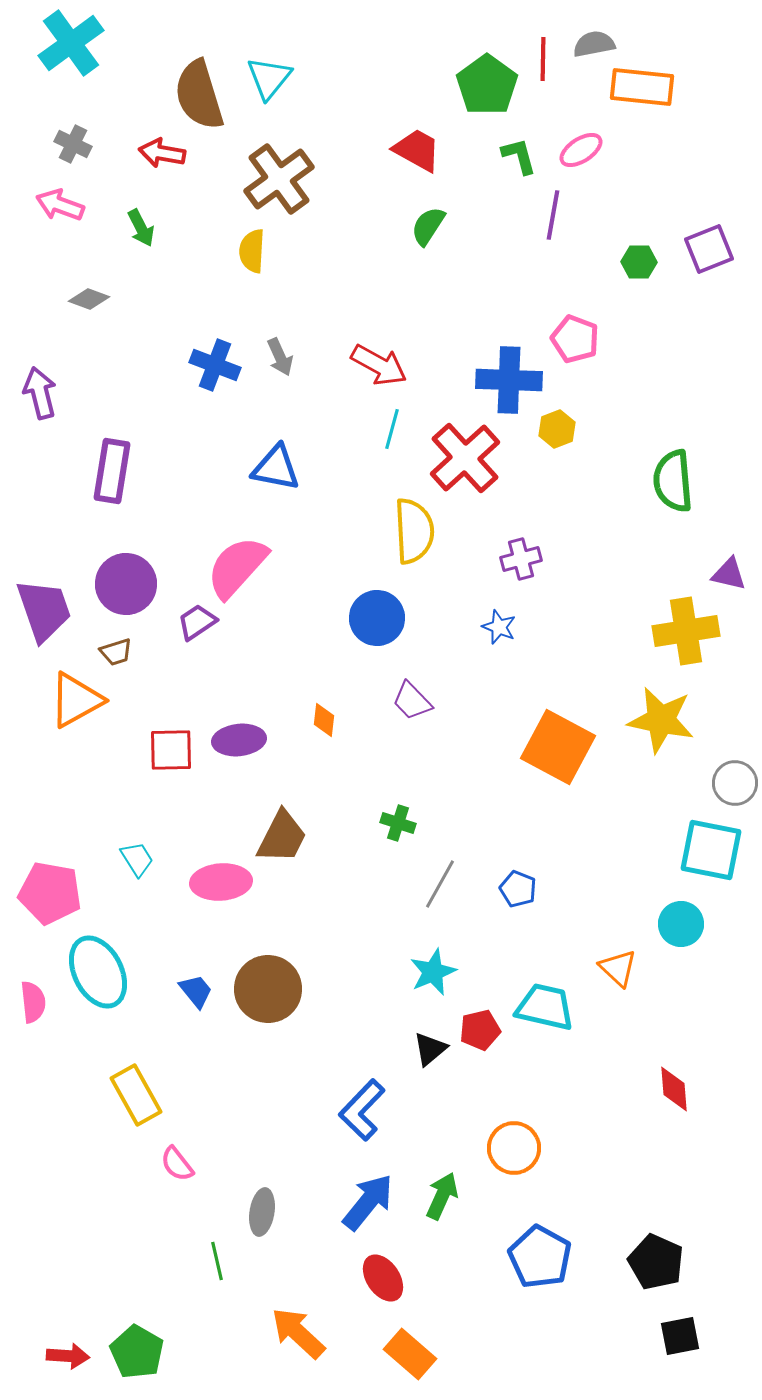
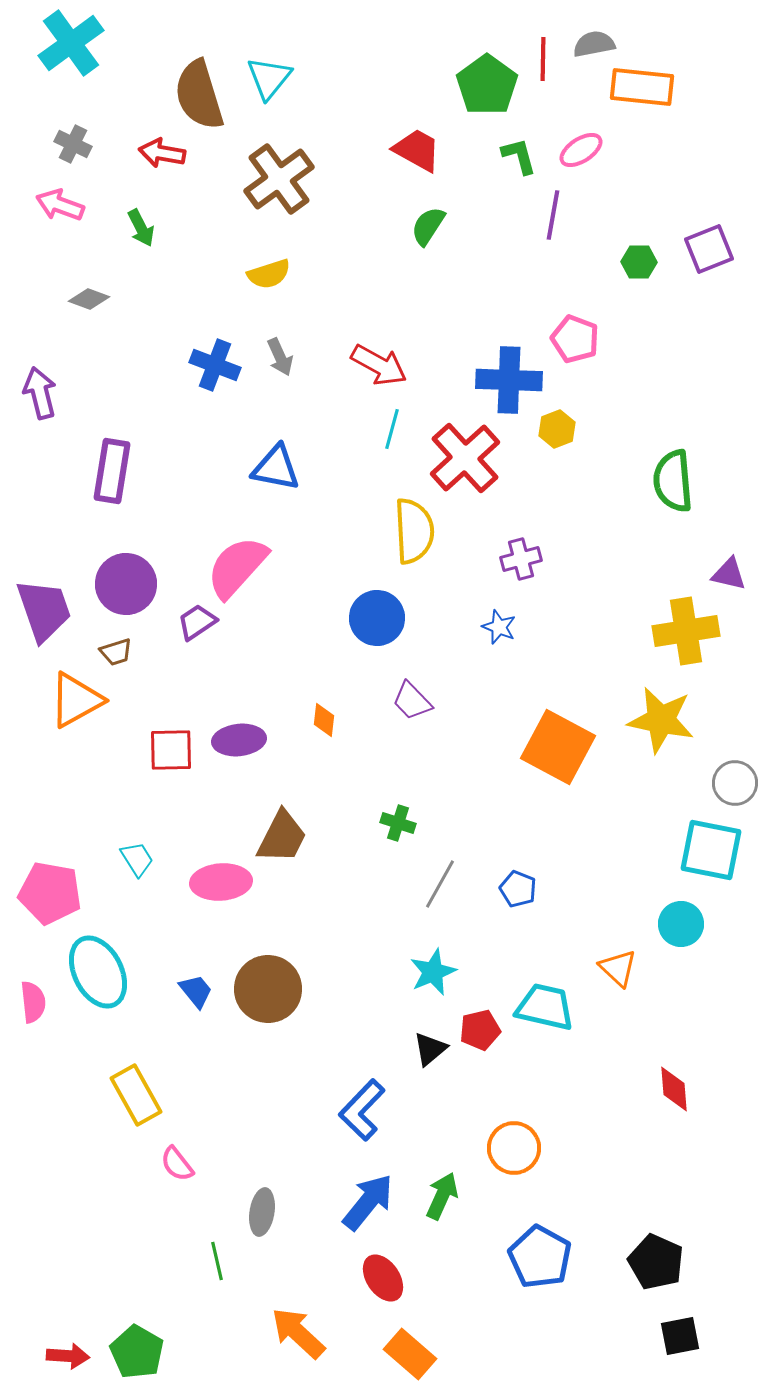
yellow semicircle at (252, 251): moved 17 px right, 23 px down; rotated 111 degrees counterclockwise
